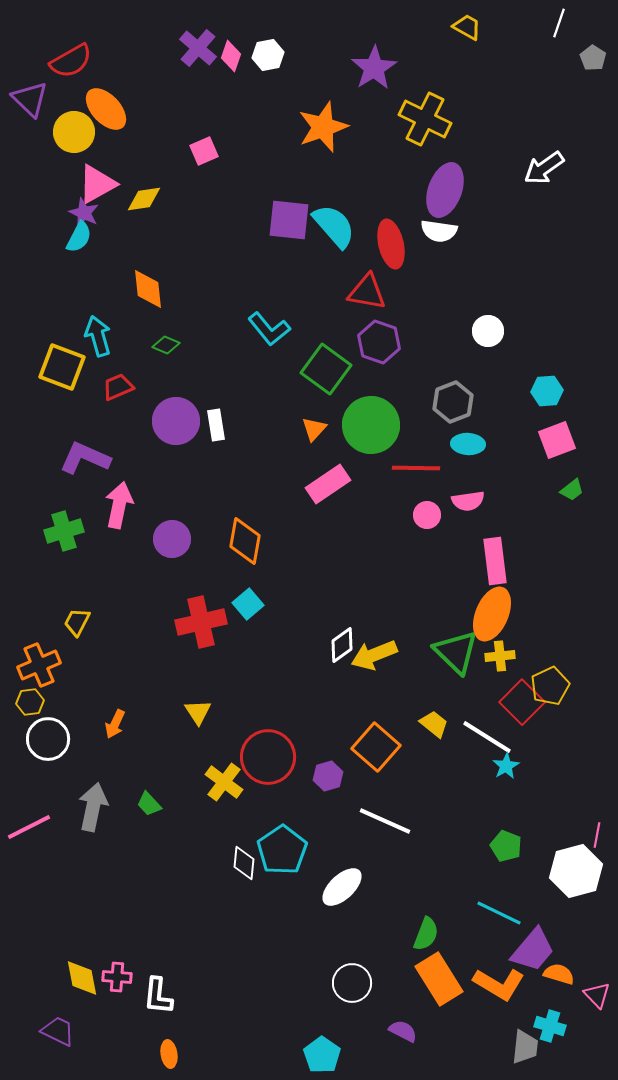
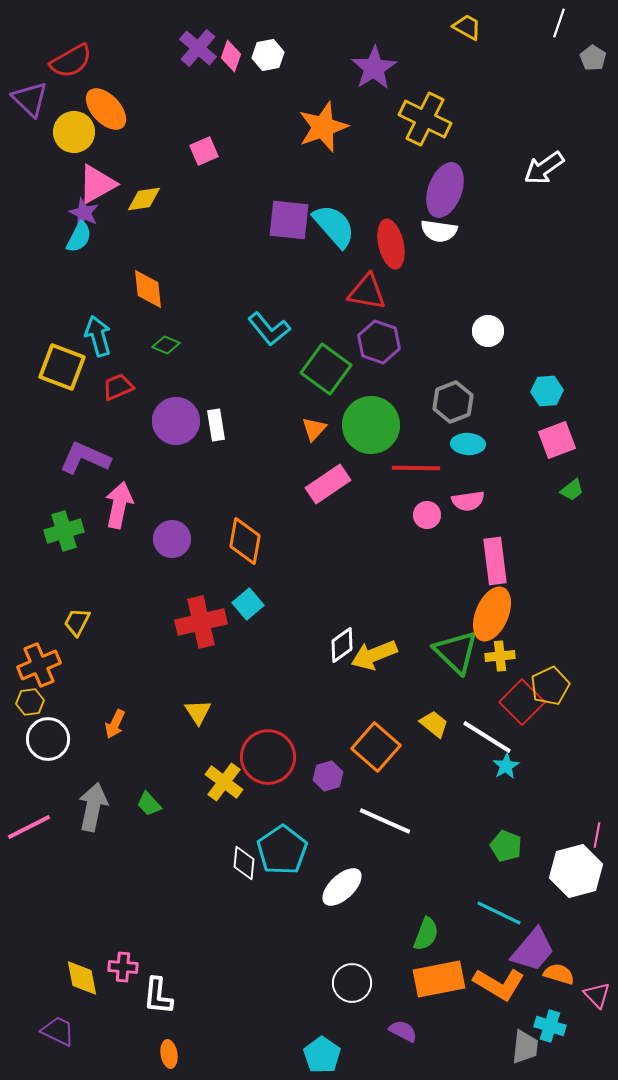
pink cross at (117, 977): moved 6 px right, 10 px up
orange rectangle at (439, 979): rotated 69 degrees counterclockwise
